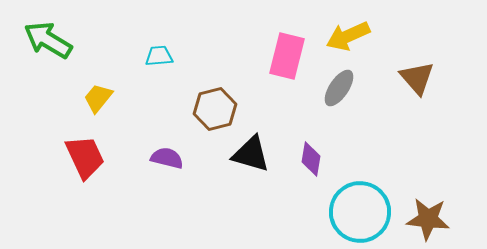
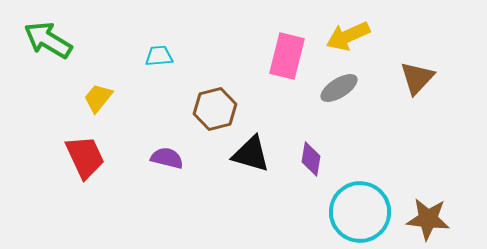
brown triangle: rotated 24 degrees clockwise
gray ellipse: rotated 24 degrees clockwise
